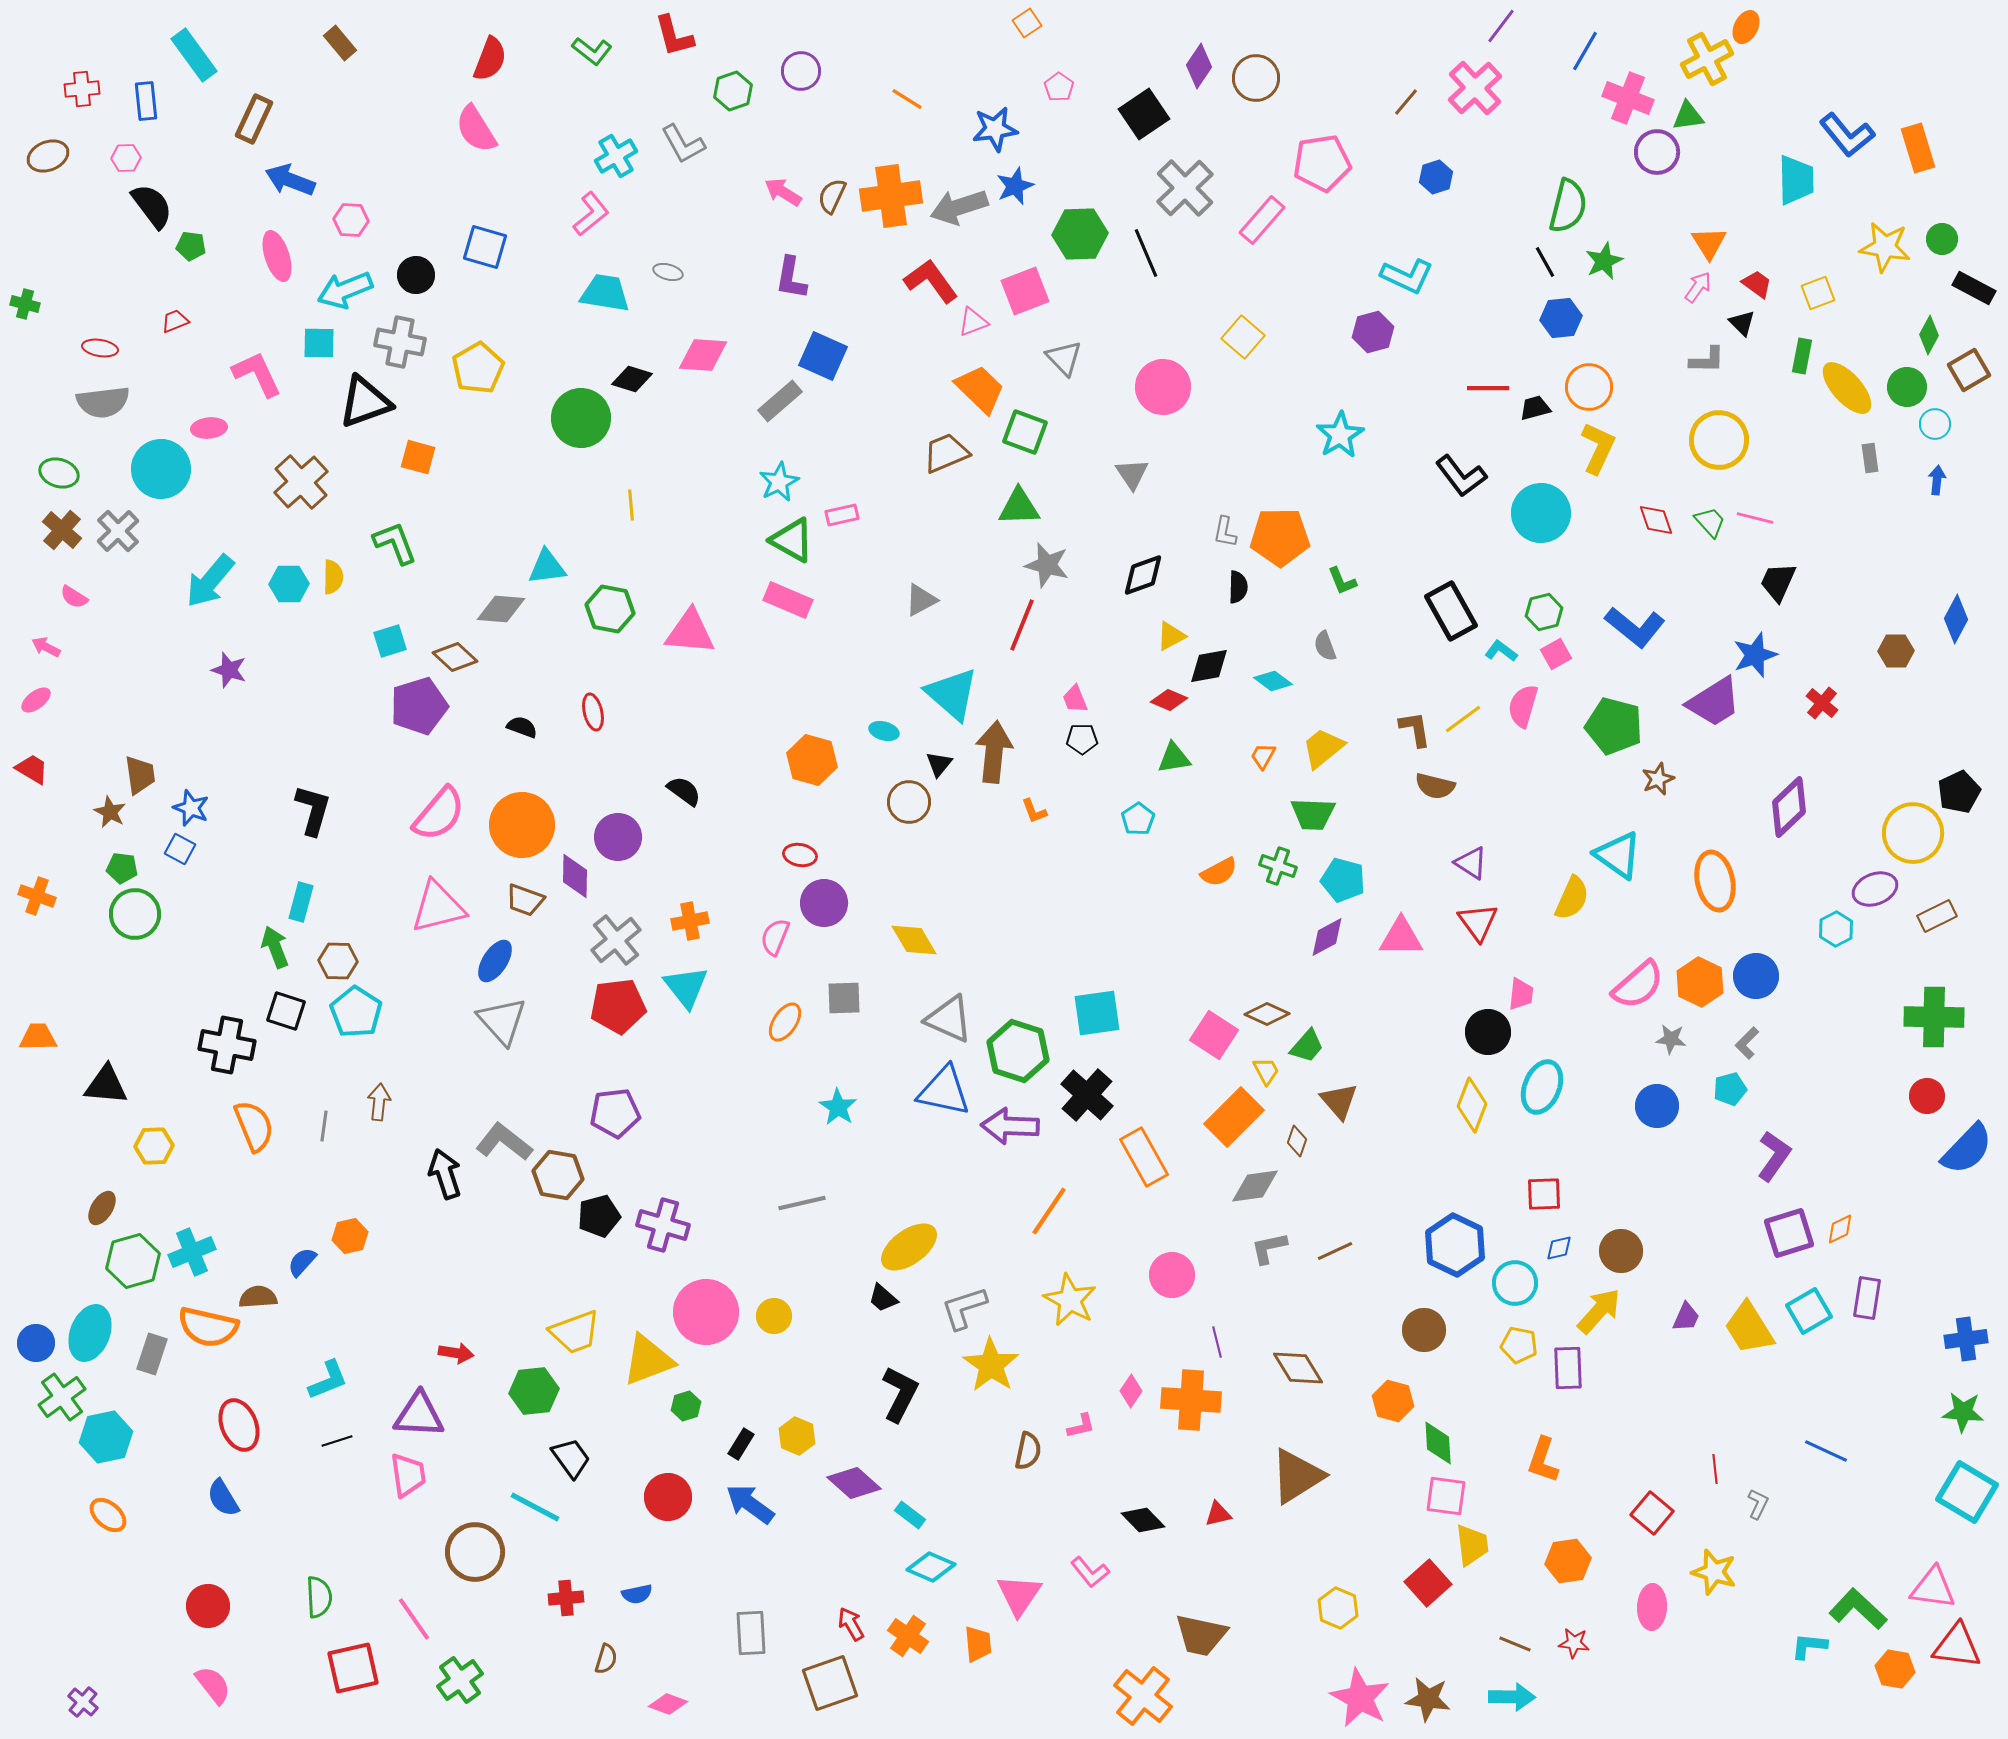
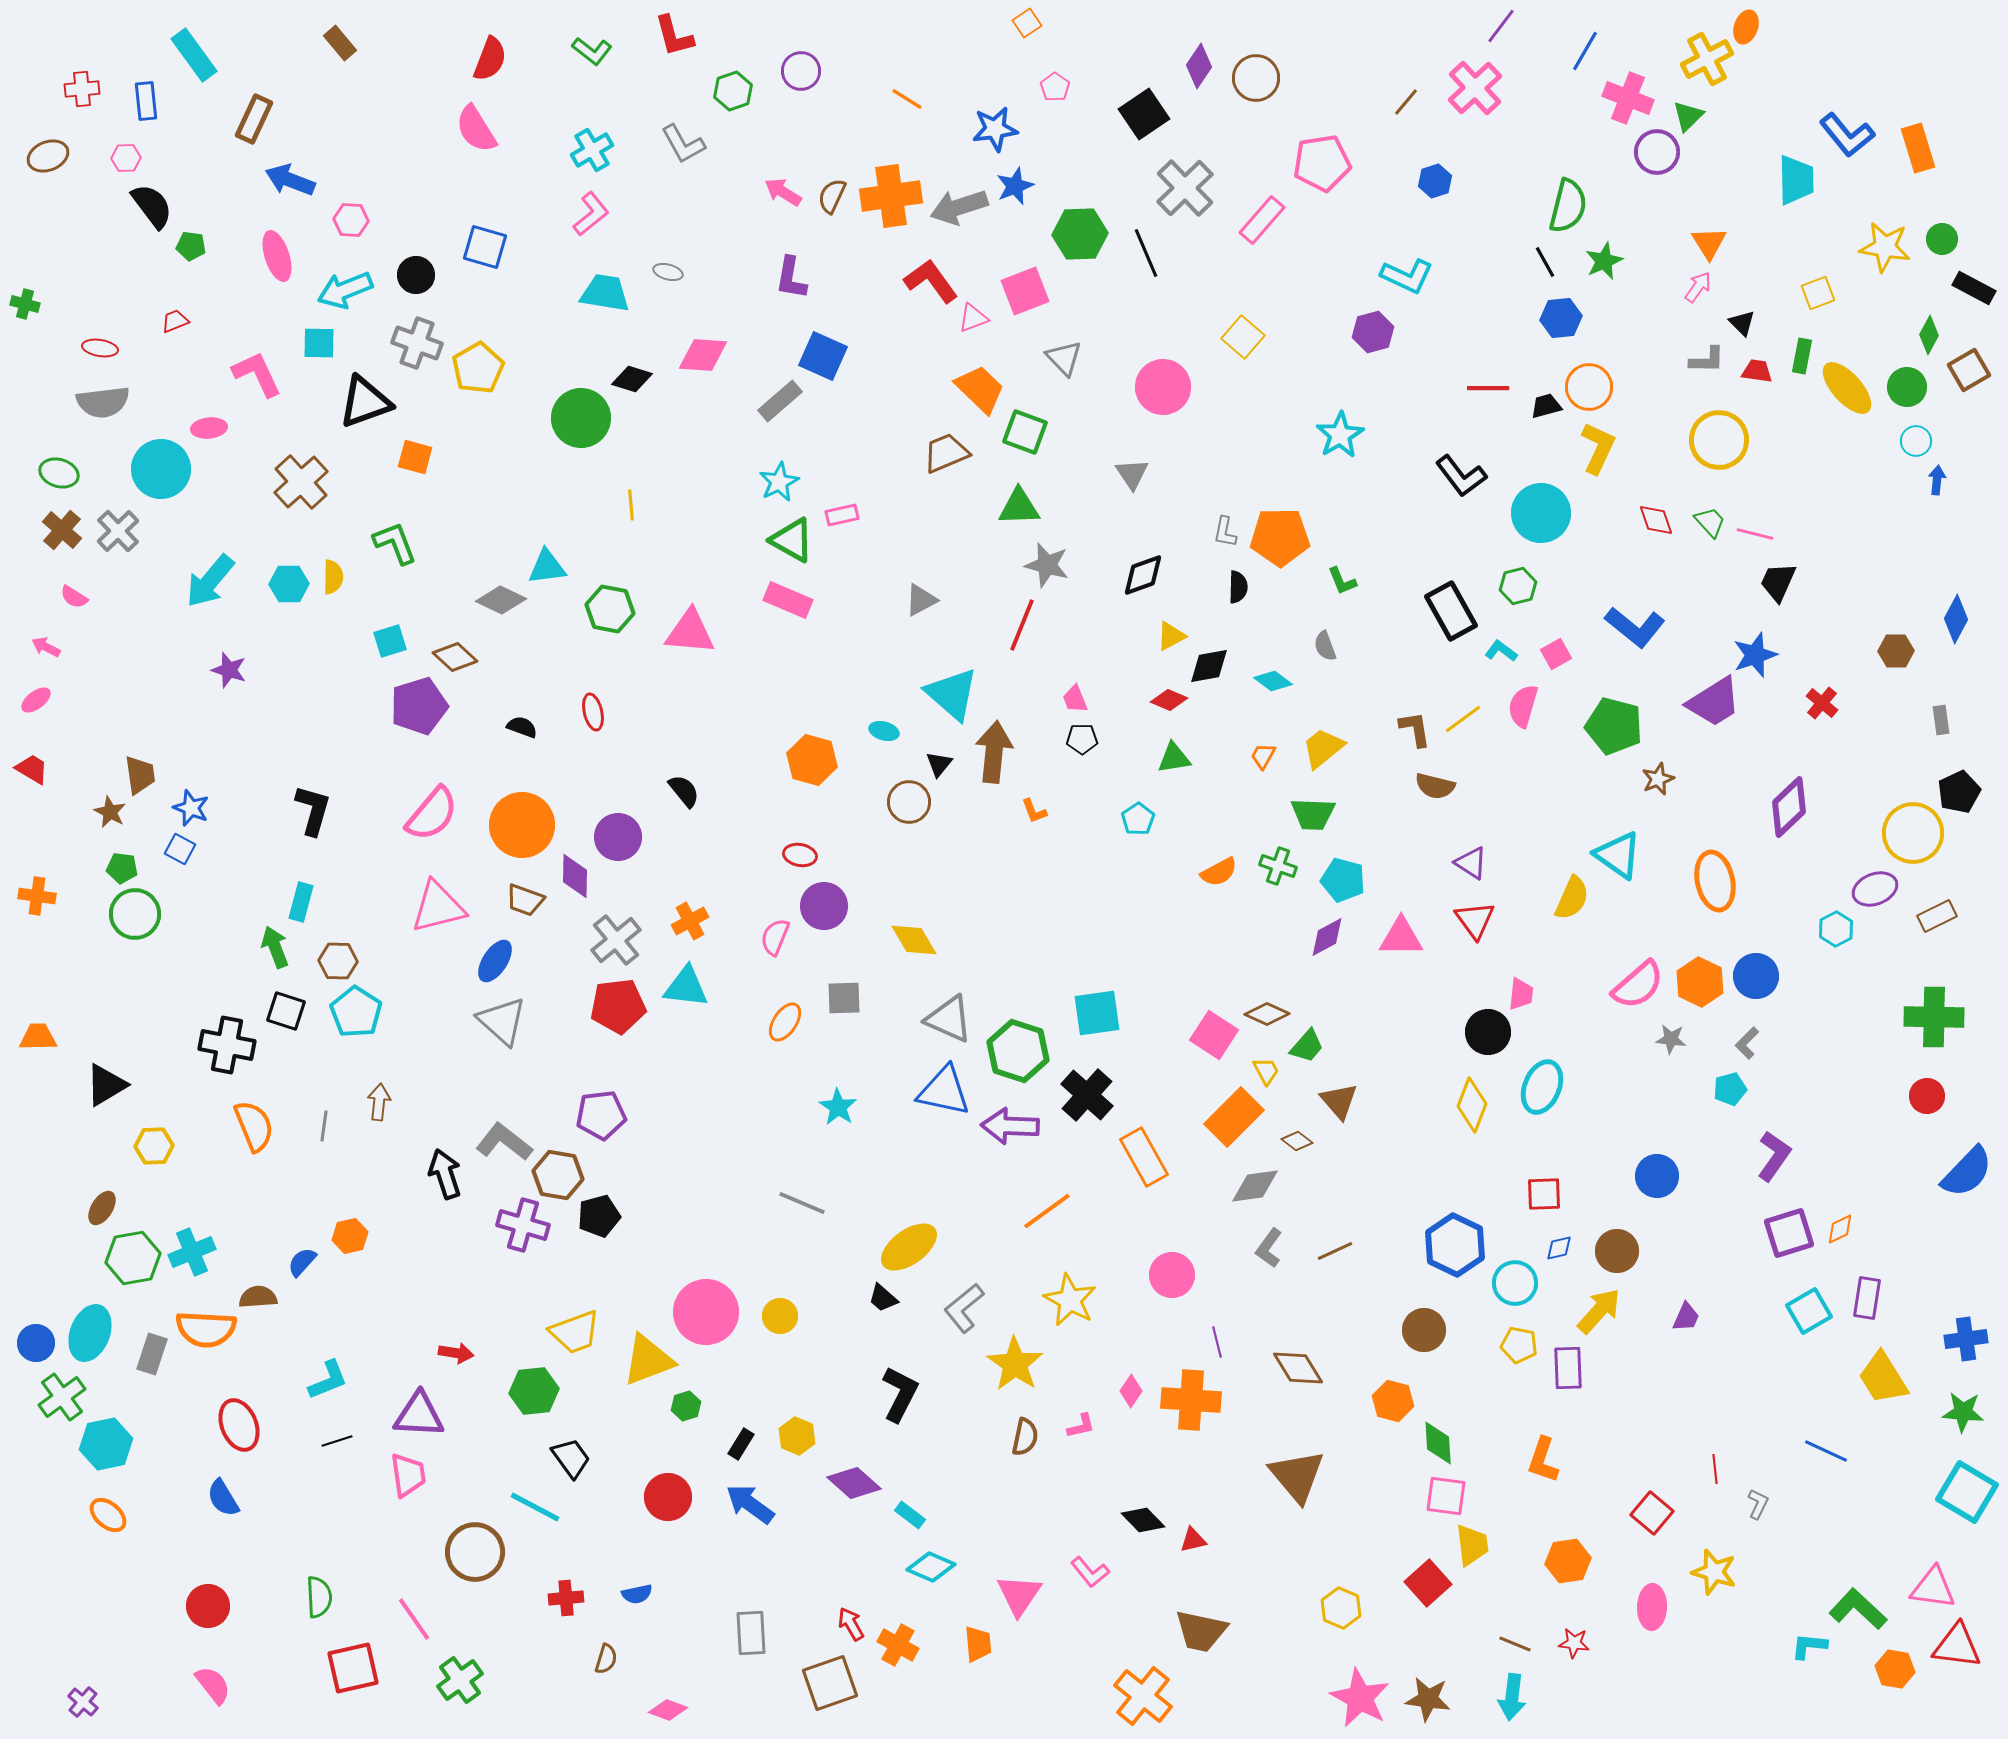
orange ellipse at (1746, 27): rotated 8 degrees counterclockwise
pink pentagon at (1059, 87): moved 4 px left
green triangle at (1688, 116): rotated 36 degrees counterclockwise
cyan cross at (616, 156): moved 24 px left, 6 px up
blue hexagon at (1436, 177): moved 1 px left, 4 px down
red trapezoid at (1757, 284): moved 87 px down; rotated 28 degrees counterclockwise
pink triangle at (973, 322): moved 4 px up
gray cross at (400, 342): moved 17 px right, 1 px down; rotated 9 degrees clockwise
black trapezoid at (1535, 408): moved 11 px right, 2 px up
cyan circle at (1935, 424): moved 19 px left, 17 px down
orange square at (418, 457): moved 3 px left
gray rectangle at (1870, 458): moved 71 px right, 262 px down
pink line at (1755, 518): moved 16 px down
gray diamond at (501, 609): moved 9 px up; rotated 21 degrees clockwise
green hexagon at (1544, 612): moved 26 px left, 26 px up
black semicircle at (684, 791): rotated 15 degrees clockwise
pink semicircle at (439, 814): moved 7 px left
orange cross at (37, 896): rotated 12 degrees counterclockwise
purple circle at (824, 903): moved 3 px down
orange cross at (690, 921): rotated 18 degrees counterclockwise
red triangle at (1478, 922): moved 3 px left, 2 px up
cyan triangle at (686, 987): rotated 45 degrees counterclockwise
gray triangle at (502, 1021): rotated 6 degrees counterclockwise
black triangle at (106, 1085): rotated 36 degrees counterclockwise
blue circle at (1657, 1106): moved 70 px down
purple pentagon at (615, 1113): moved 14 px left, 2 px down
brown diamond at (1297, 1141): rotated 72 degrees counterclockwise
blue semicircle at (1967, 1149): moved 23 px down
gray line at (802, 1203): rotated 36 degrees clockwise
orange line at (1049, 1211): moved 2 px left; rotated 20 degrees clockwise
purple cross at (663, 1225): moved 140 px left
gray L-shape at (1269, 1248): rotated 42 degrees counterclockwise
brown circle at (1621, 1251): moved 4 px left
green hexagon at (133, 1261): moved 3 px up; rotated 6 degrees clockwise
gray L-shape at (964, 1308): rotated 21 degrees counterclockwise
yellow circle at (774, 1316): moved 6 px right
orange semicircle at (208, 1327): moved 2 px left, 2 px down; rotated 10 degrees counterclockwise
yellow trapezoid at (1749, 1328): moved 134 px right, 50 px down
yellow star at (991, 1365): moved 24 px right, 1 px up
cyan hexagon at (106, 1437): moved 7 px down
brown semicircle at (1028, 1451): moved 3 px left, 14 px up
brown triangle at (1297, 1476): rotated 38 degrees counterclockwise
red triangle at (1218, 1514): moved 25 px left, 26 px down
yellow hexagon at (1338, 1608): moved 3 px right
brown trapezoid at (1201, 1635): moved 4 px up
orange cross at (908, 1636): moved 10 px left, 9 px down; rotated 6 degrees counterclockwise
cyan arrow at (1512, 1697): rotated 96 degrees clockwise
pink diamond at (668, 1704): moved 6 px down
